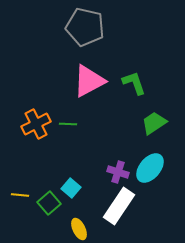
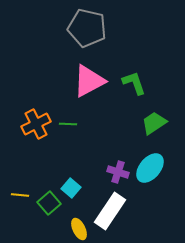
gray pentagon: moved 2 px right, 1 px down
white rectangle: moved 9 px left, 5 px down
